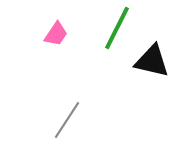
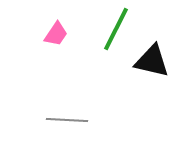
green line: moved 1 px left, 1 px down
gray line: rotated 60 degrees clockwise
